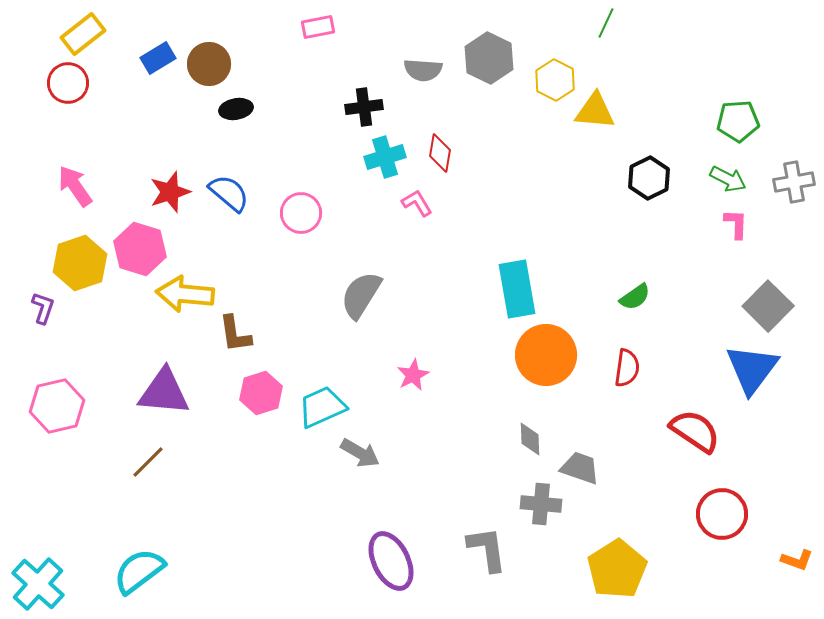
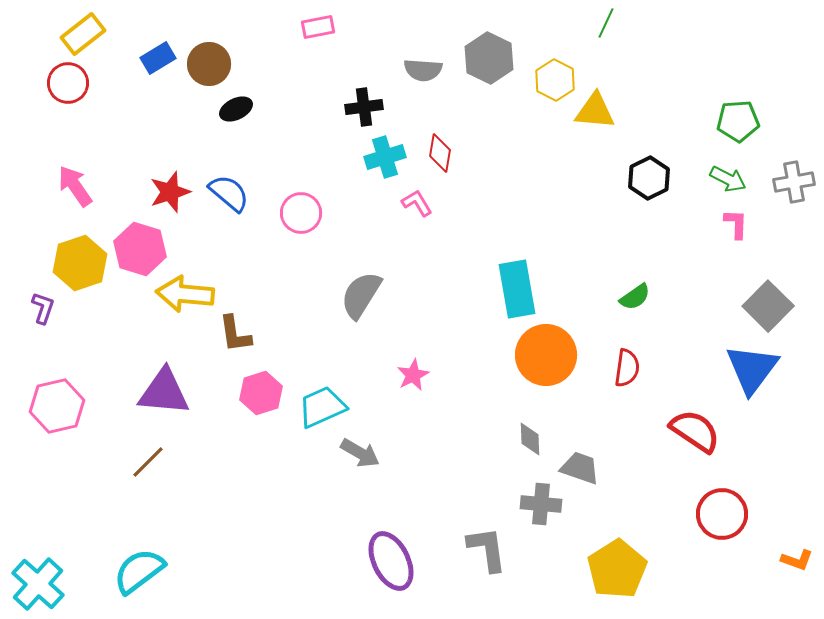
black ellipse at (236, 109): rotated 16 degrees counterclockwise
